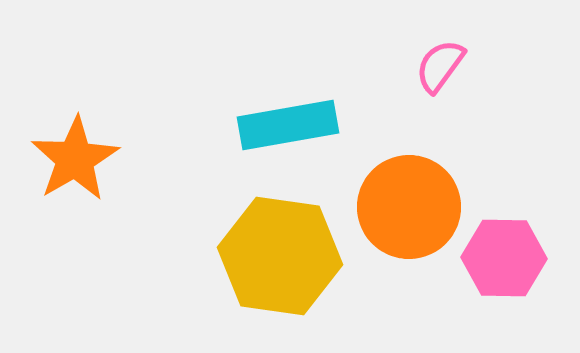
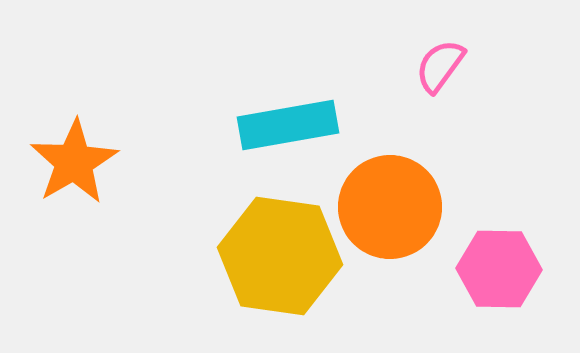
orange star: moved 1 px left, 3 px down
orange circle: moved 19 px left
pink hexagon: moved 5 px left, 11 px down
